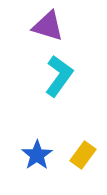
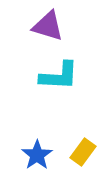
cyan L-shape: rotated 57 degrees clockwise
yellow rectangle: moved 3 px up
